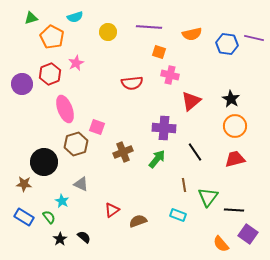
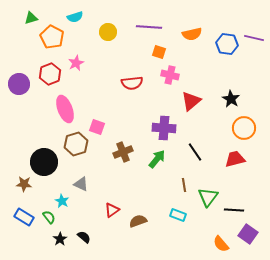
purple circle at (22, 84): moved 3 px left
orange circle at (235, 126): moved 9 px right, 2 px down
